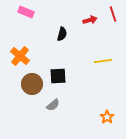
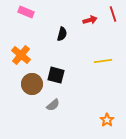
orange cross: moved 1 px right, 1 px up
black square: moved 2 px left, 1 px up; rotated 18 degrees clockwise
orange star: moved 3 px down
